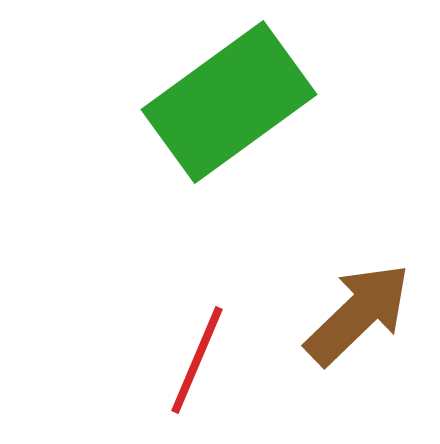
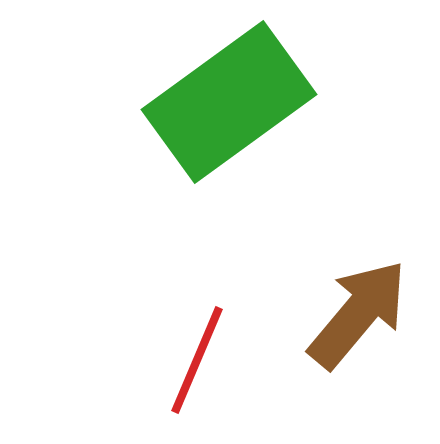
brown arrow: rotated 6 degrees counterclockwise
